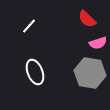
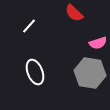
red semicircle: moved 13 px left, 6 px up
